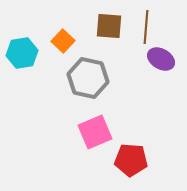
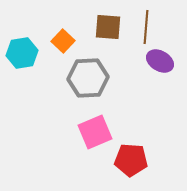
brown square: moved 1 px left, 1 px down
purple ellipse: moved 1 px left, 2 px down
gray hexagon: rotated 15 degrees counterclockwise
